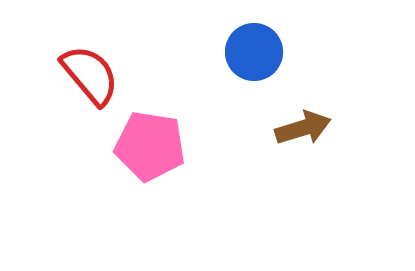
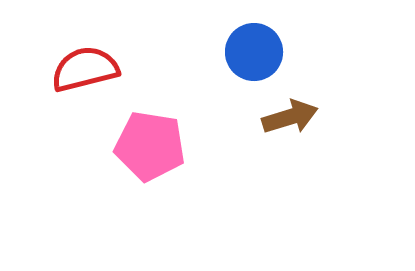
red semicircle: moved 5 px left, 6 px up; rotated 64 degrees counterclockwise
brown arrow: moved 13 px left, 11 px up
